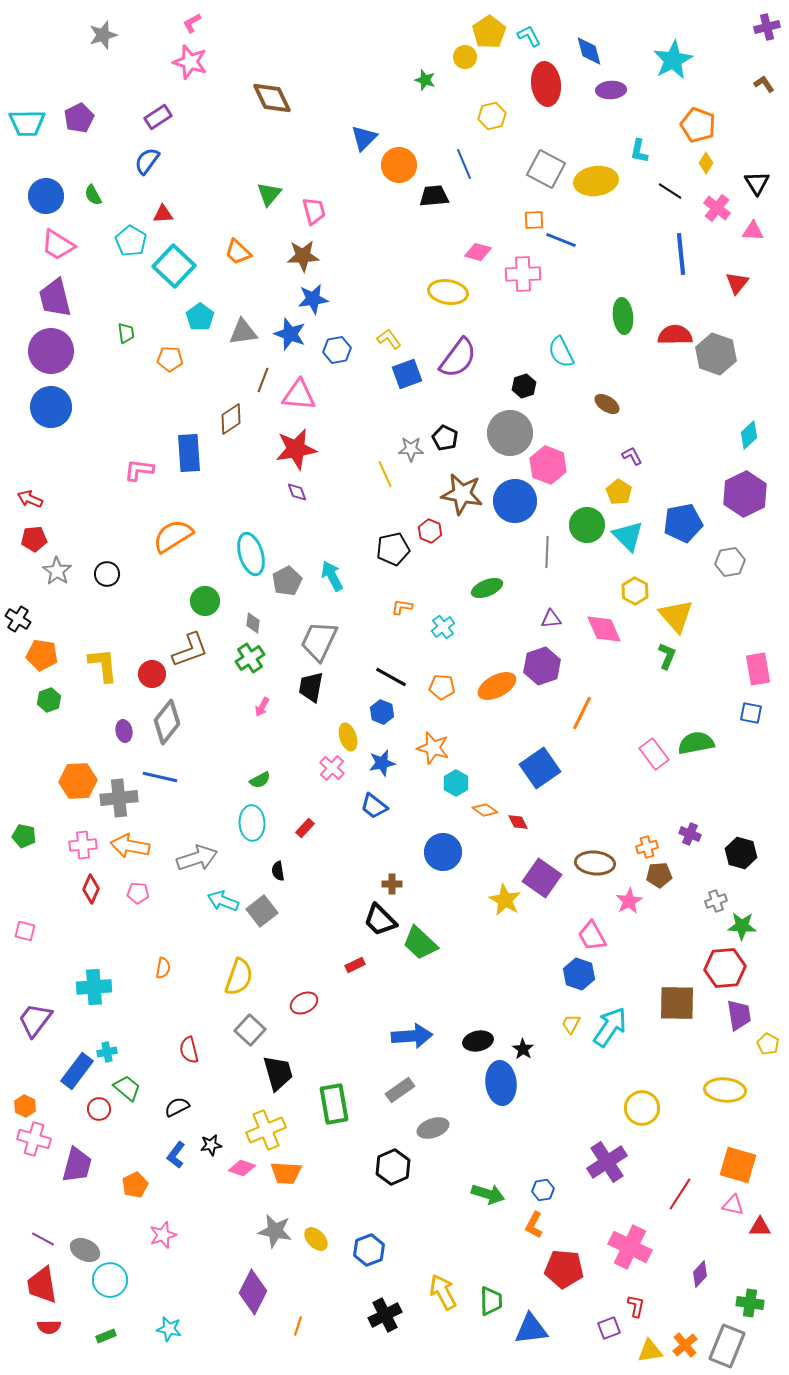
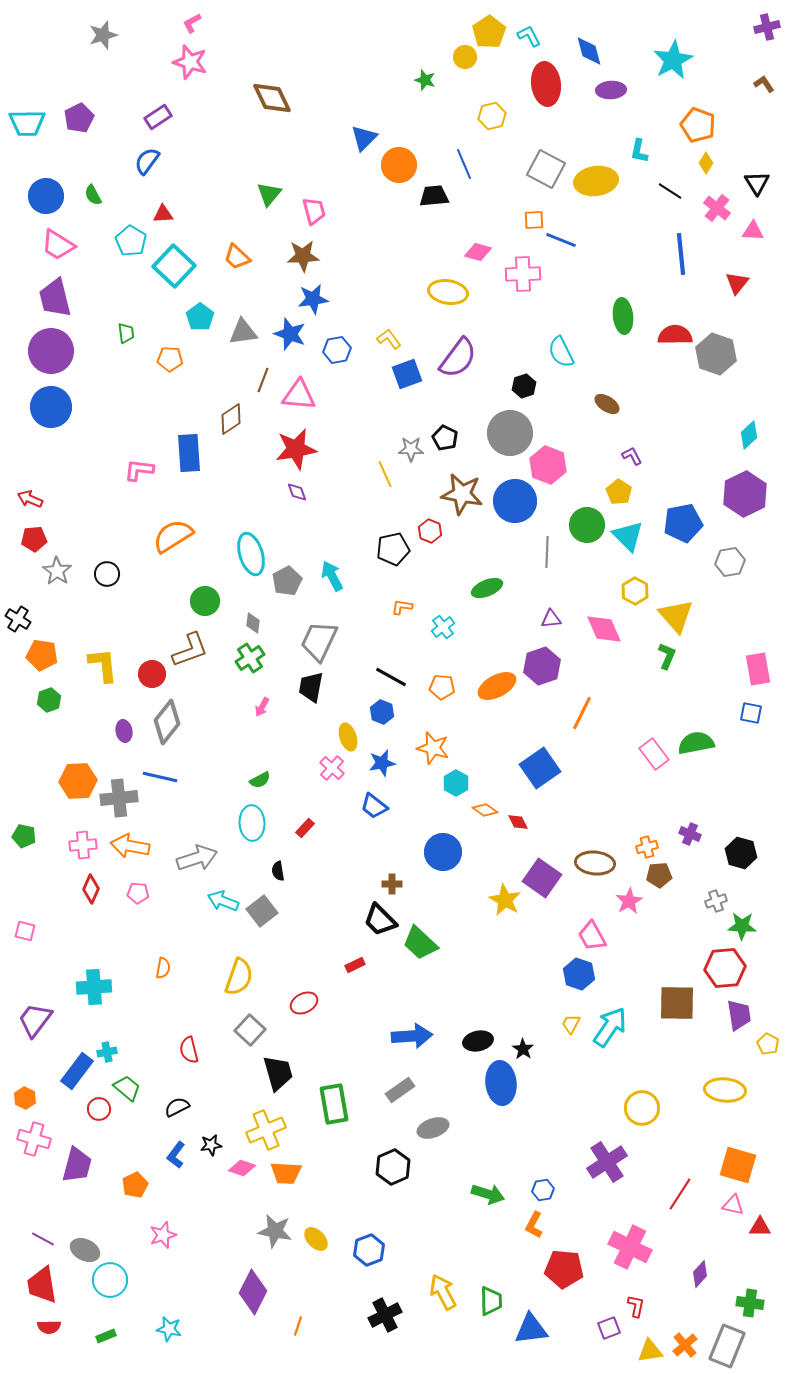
orange trapezoid at (238, 252): moved 1 px left, 5 px down
orange hexagon at (25, 1106): moved 8 px up
